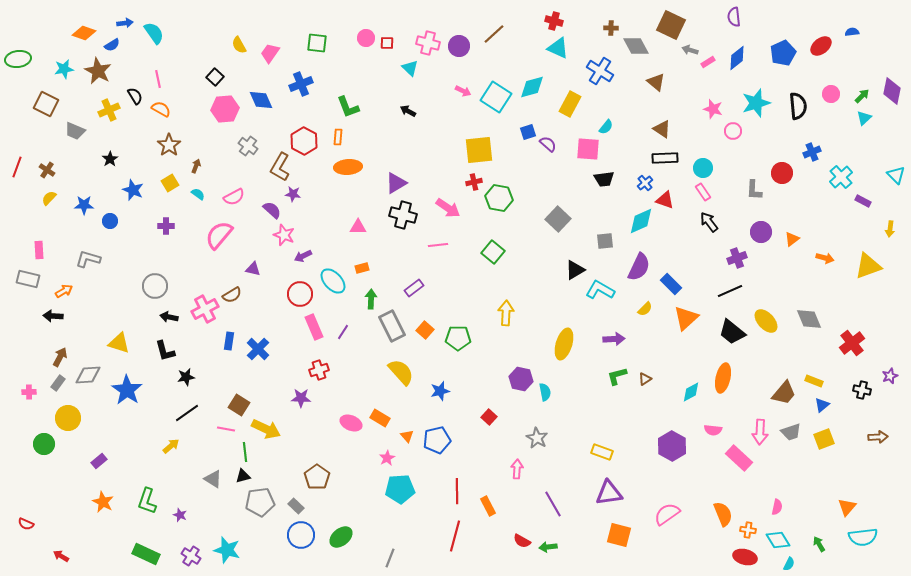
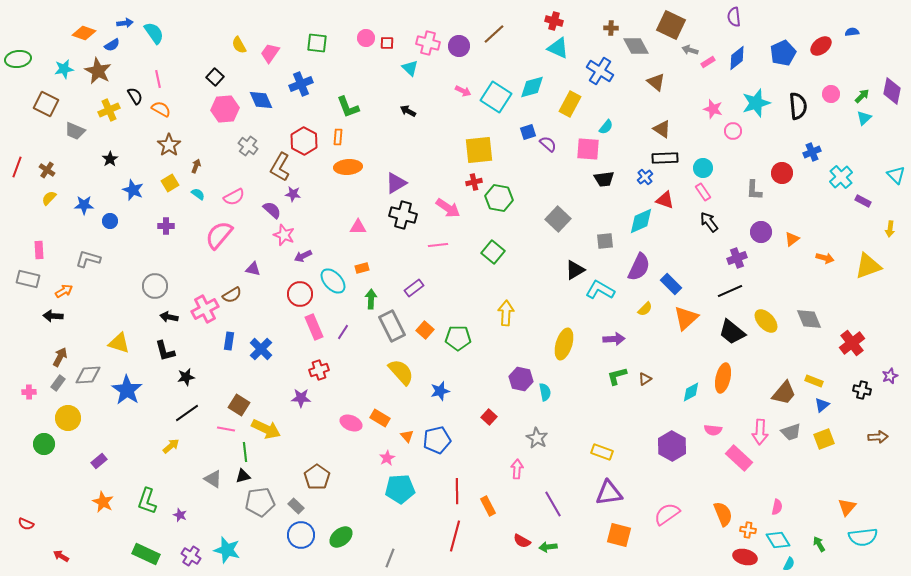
blue cross at (645, 183): moved 6 px up
blue cross at (258, 349): moved 3 px right
